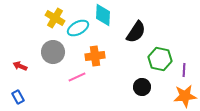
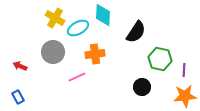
orange cross: moved 2 px up
